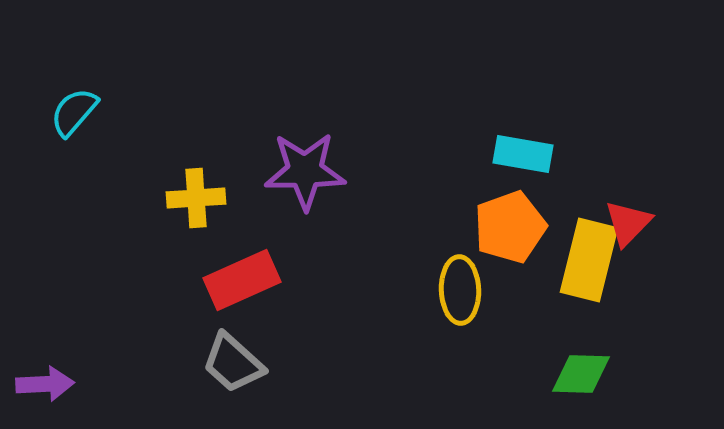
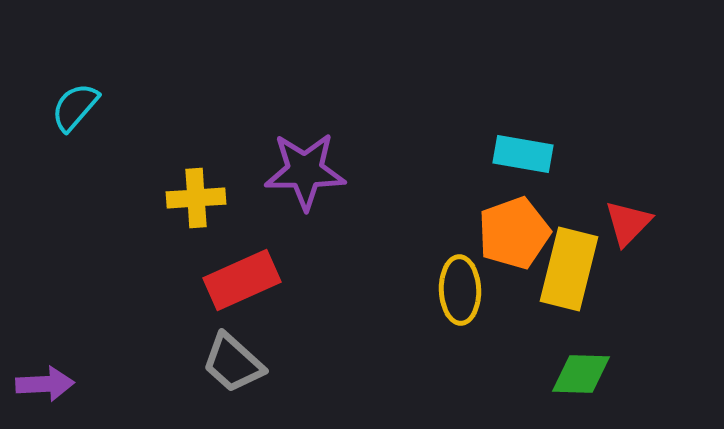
cyan semicircle: moved 1 px right, 5 px up
orange pentagon: moved 4 px right, 6 px down
yellow rectangle: moved 20 px left, 9 px down
